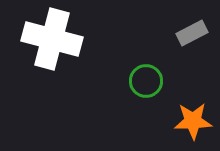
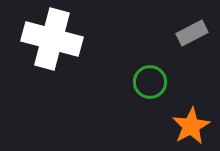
green circle: moved 4 px right, 1 px down
orange star: moved 2 px left, 5 px down; rotated 27 degrees counterclockwise
